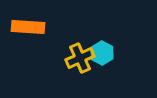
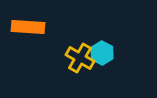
yellow cross: rotated 36 degrees counterclockwise
